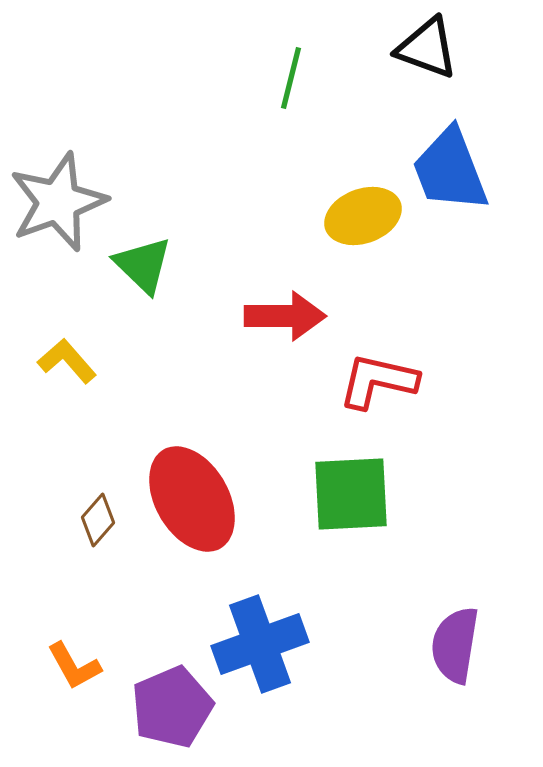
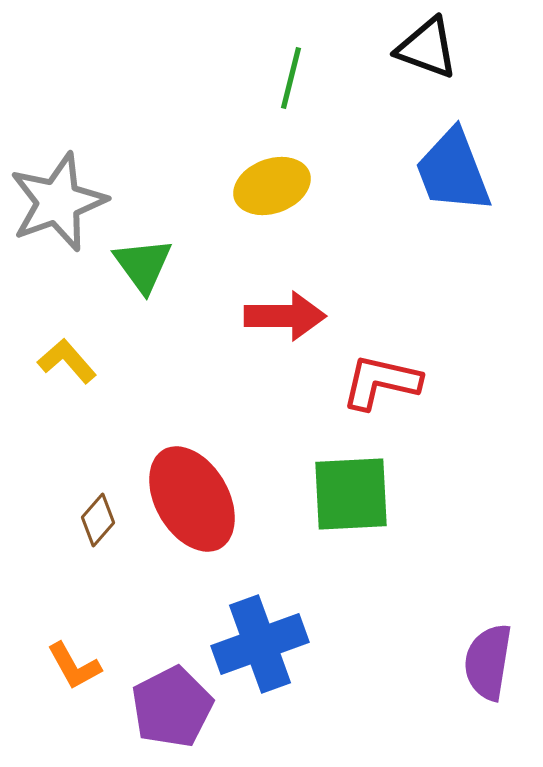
blue trapezoid: moved 3 px right, 1 px down
yellow ellipse: moved 91 px left, 30 px up
green triangle: rotated 10 degrees clockwise
red L-shape: moved 3 px right, 1 px down
purple semicircle: moved 33 px right, 17 px down
purple pentagon: rotated 4 degrees counterclockwise
